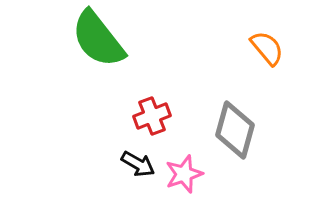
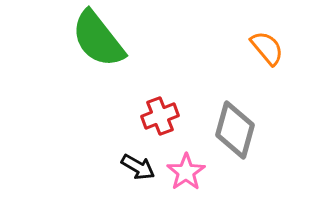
red cross: moved 8 px right
black arrow: moved 3 px down
pink star: moved 2 px right, 2 px up; rotated 15 degrees counterclockwise
